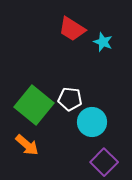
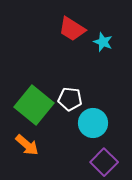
cyan circle: moved 1 px right, 1 px down
